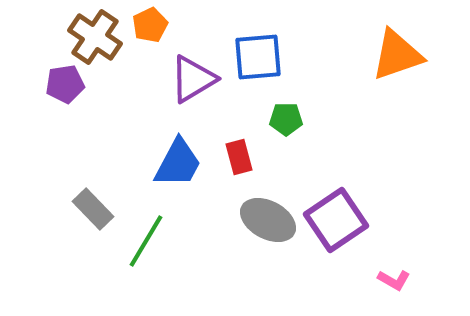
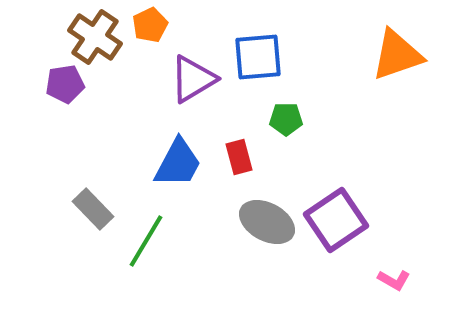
gray ellipse: moved 1 px left, 2 px down
